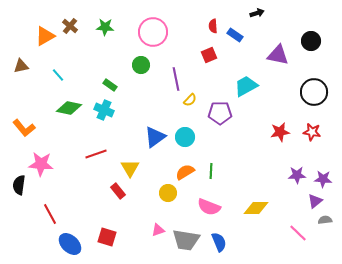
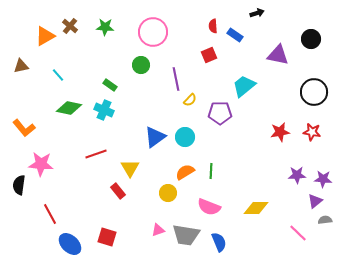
black circle at (311, 41): moved 2 px up
cyan trapezoid at (246, 86): moved 2 px left; rotated 10 degrees counterclockwise
gray trapezoid at (186, 240): moved 5 px up
